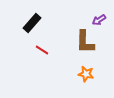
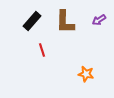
black rectangle: moved 2 px up
brown L-shape: moved 20 px left, 20 px up
red line: rotated 40 degrees clockwise
